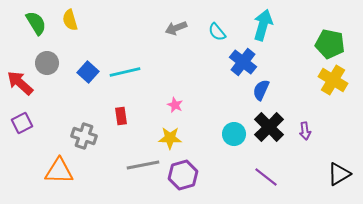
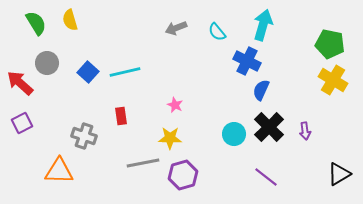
blue cross: moved 4 px right, 1 px up; rotated 12 degrees counterclockwise
gray line: moved 2 px up
